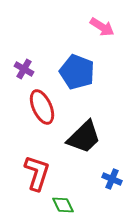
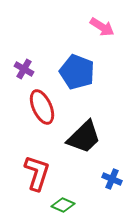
green diamond: rotated 40 degrees counterclockwise
